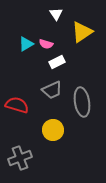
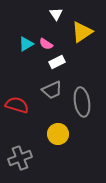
pink semicircle: rotated 16 degrees clockwise
yellow circle: moved 5 px right, 4 px down
